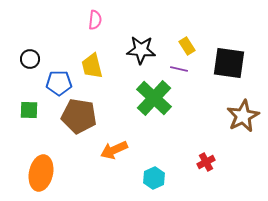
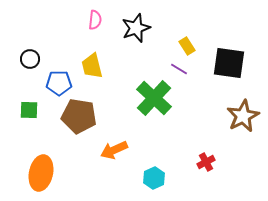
black star: moved 5 px left, 22 px up; rotated 24 degrees counterclockwise
purple line: rotated 18 degrees clockwise
